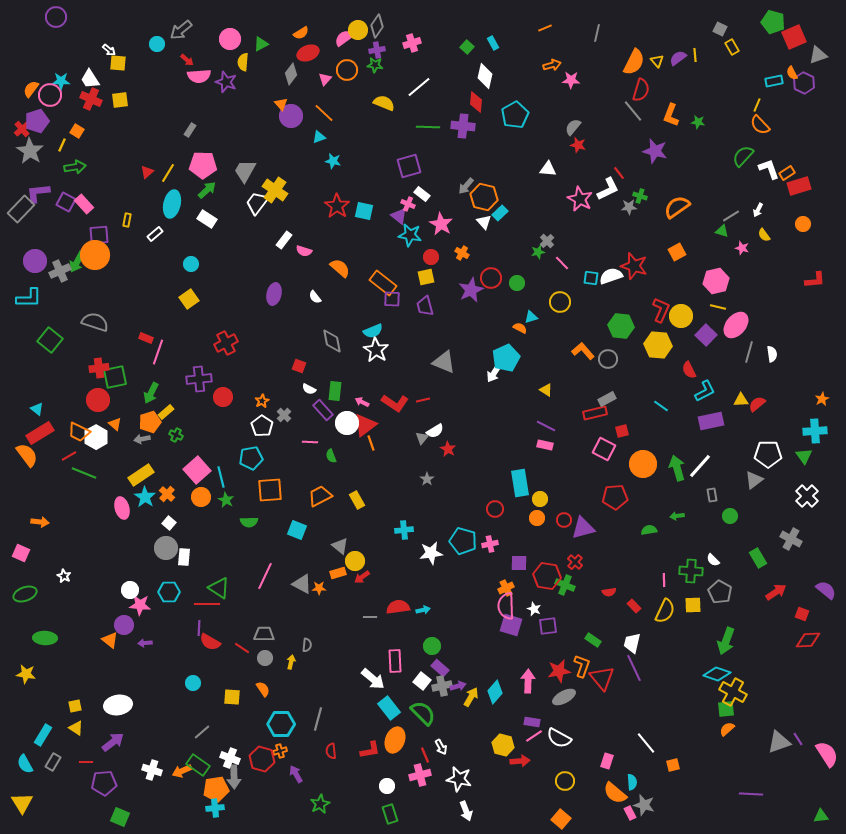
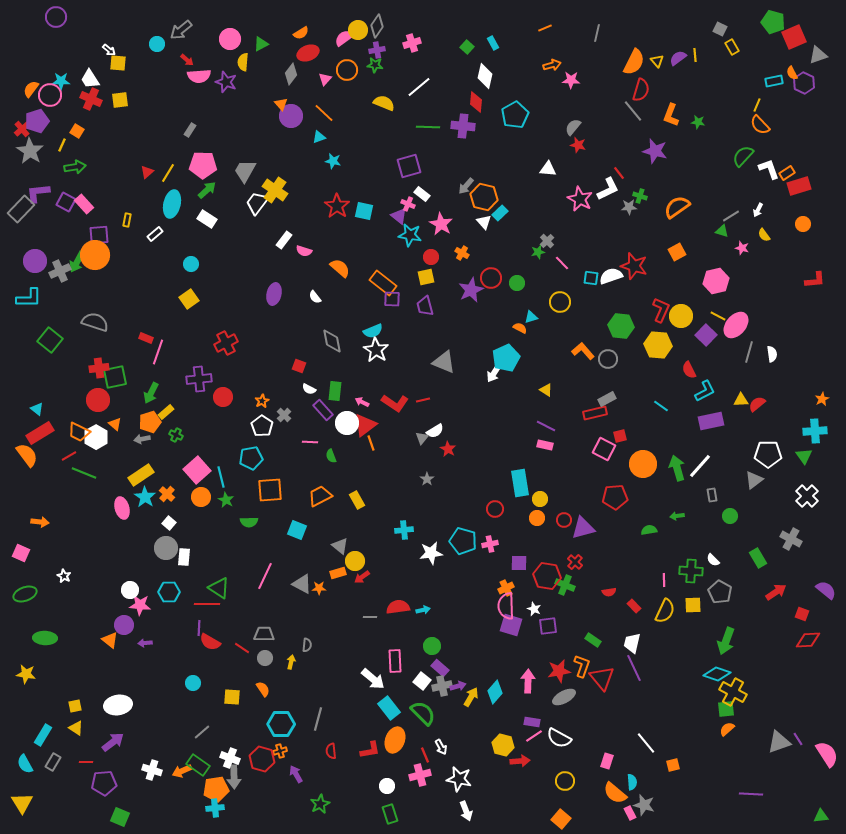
yellow line at (718, 307): moved 9 px down; rotated 14 degrees clockwise
red square at (622, 431): moved 2 px left, 5 px down
